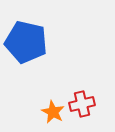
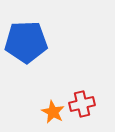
blue pentagon: rotated 15 degrees counterclockwise
